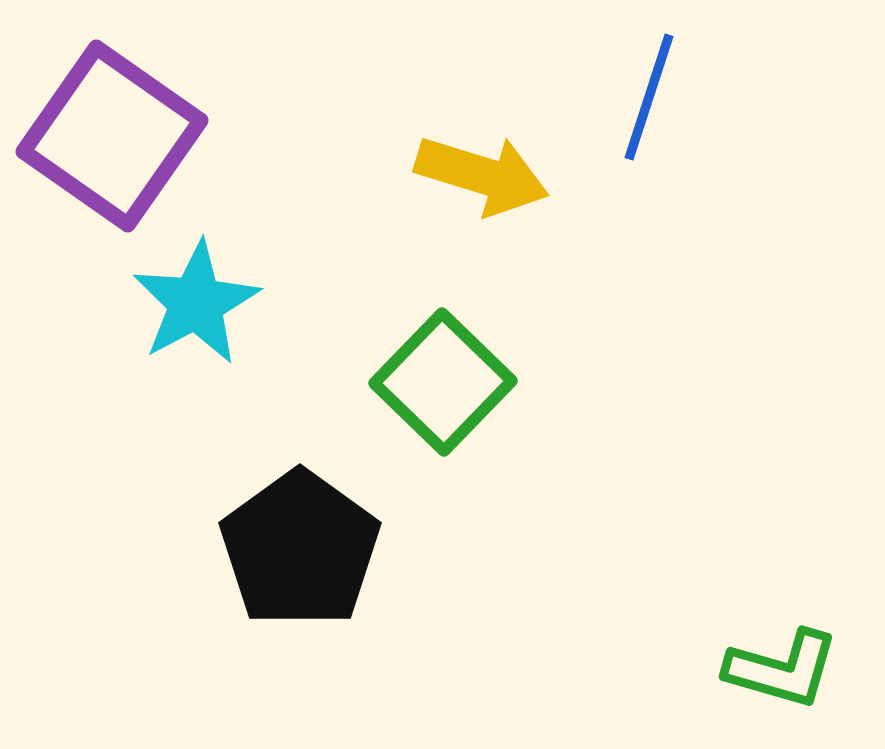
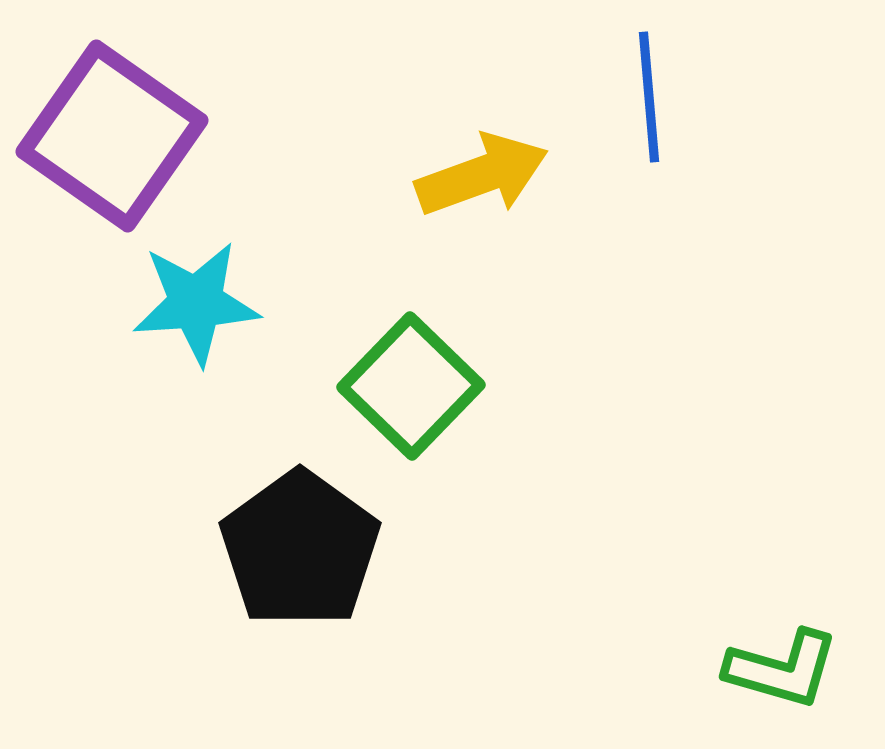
blue line: rotated 23 degrees counterclockwise
yellow arrow: rotated 37 degrees counterclockwise
cyan star: rotated 24 degrees clockwise
green square: moved 32 px left, 4 px down
